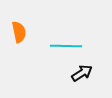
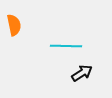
orange semicircle: moved 5 px left, 7 px up
